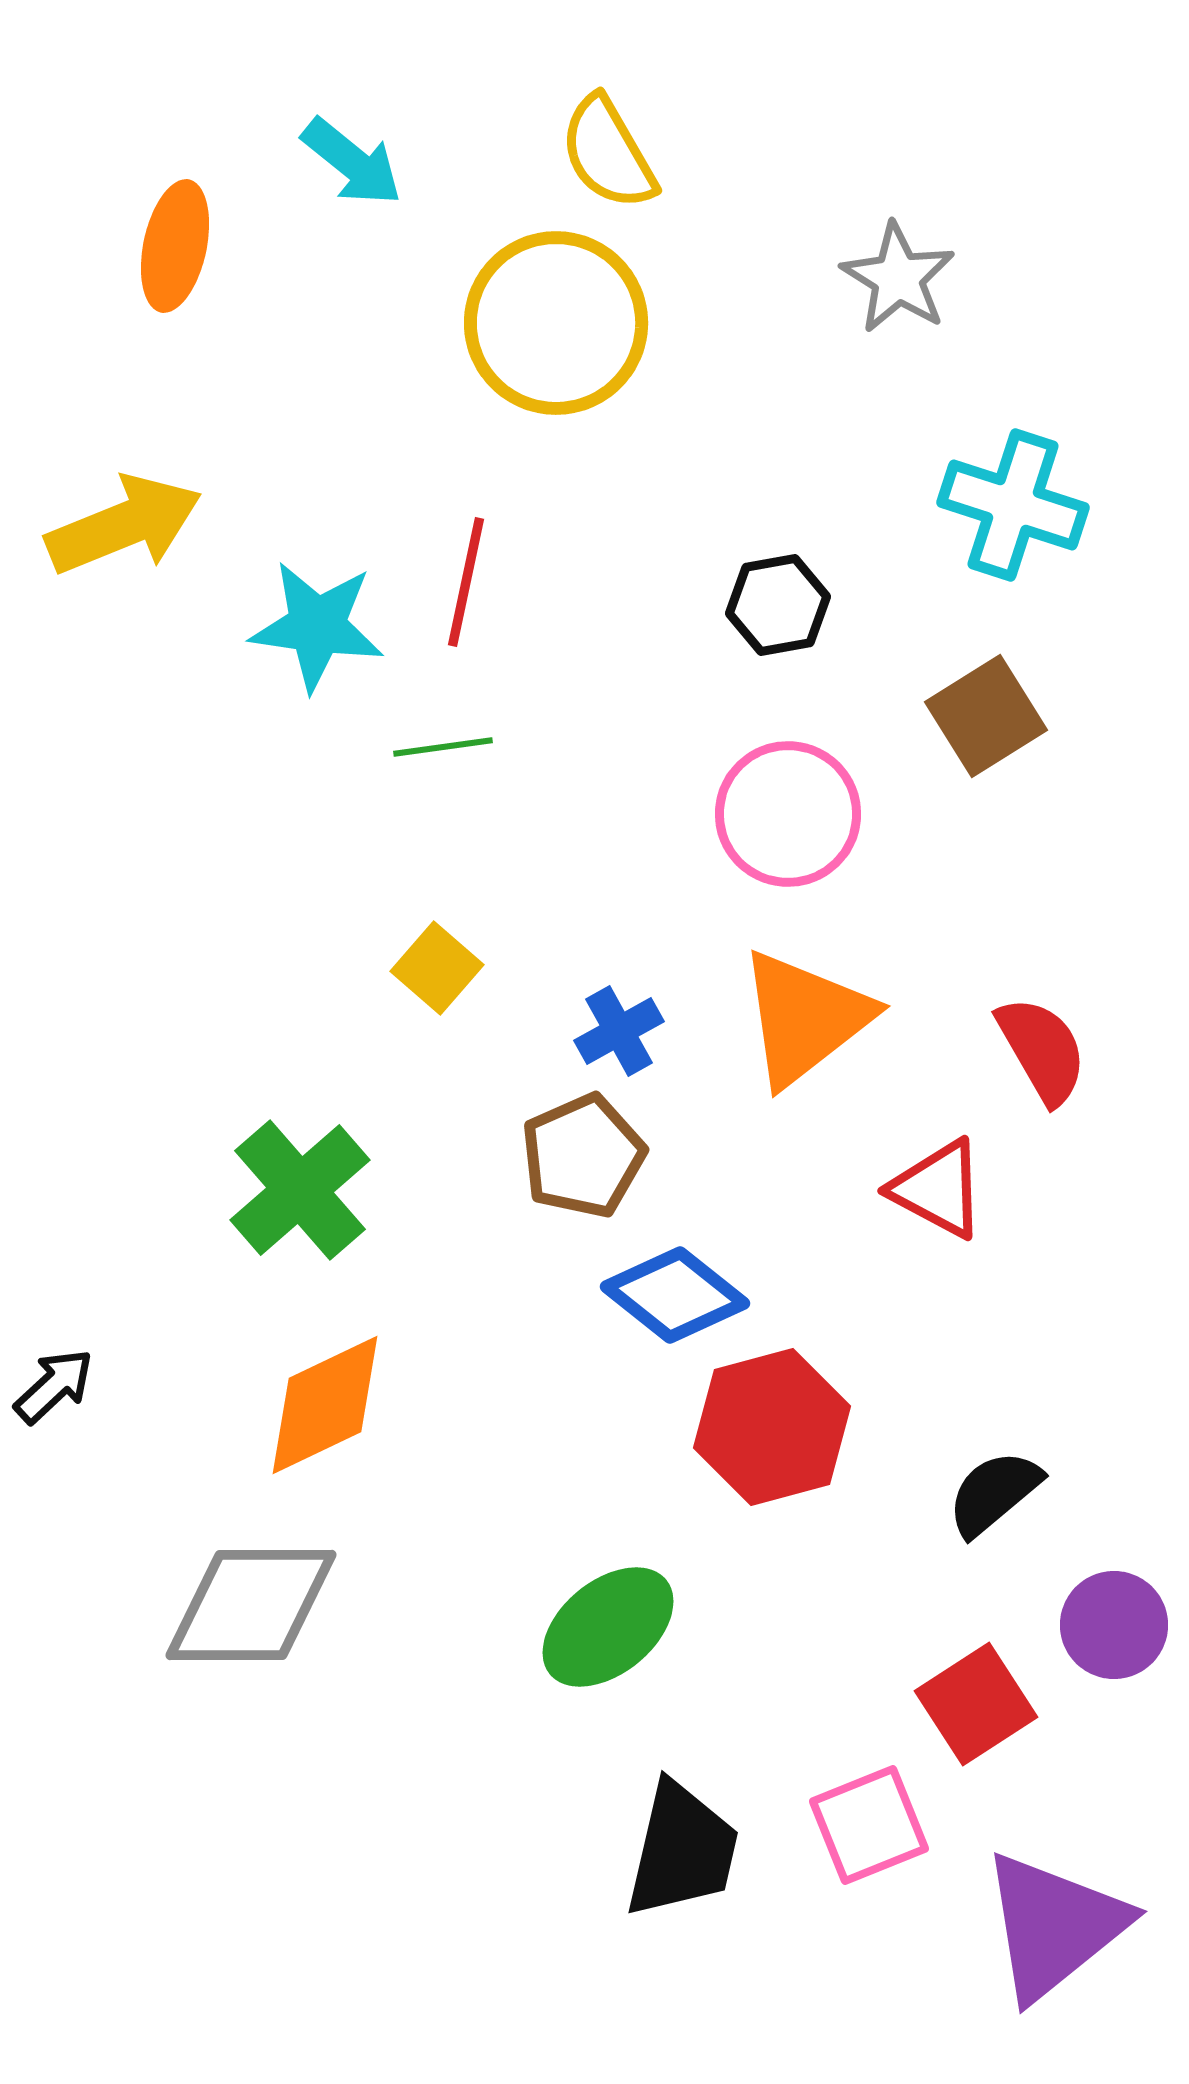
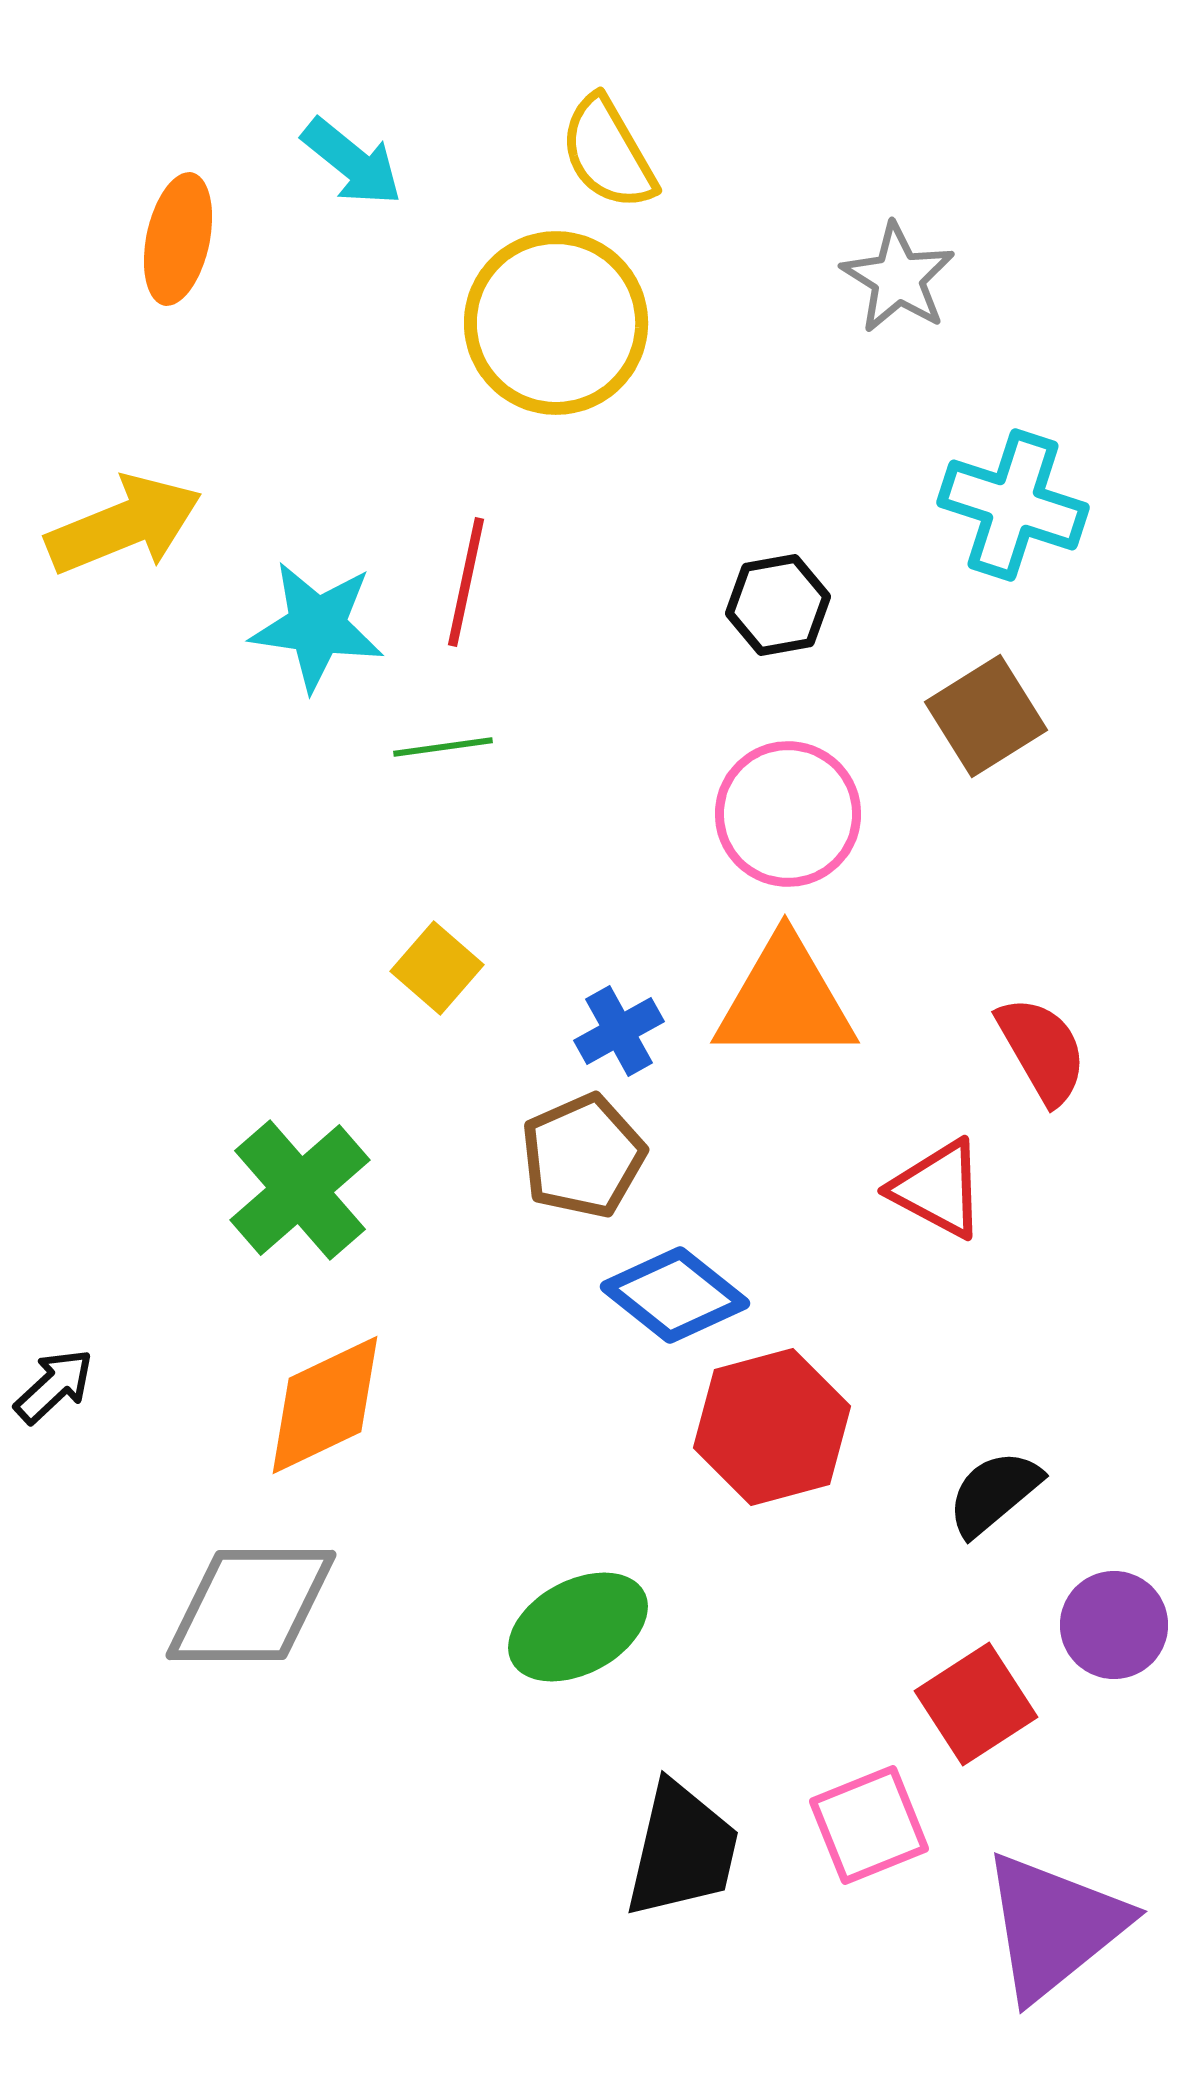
orange ellipse: moved 3 px right, 7 px up
orange triangle: moved 20 px left, 18 px up; rotated 38 degrees clockwise
green ellipse: moved 30 px left; rotated 11 degrees clockwise
